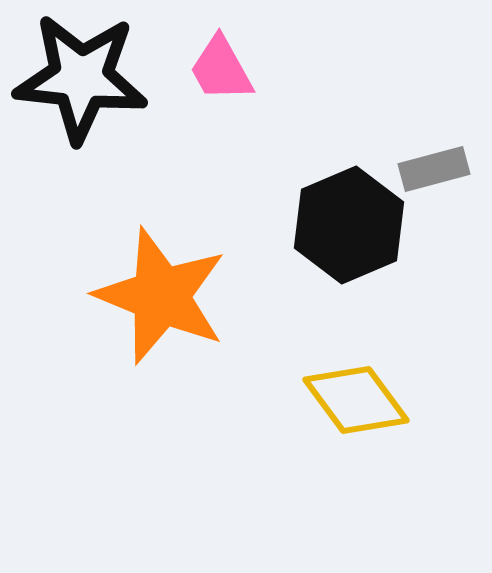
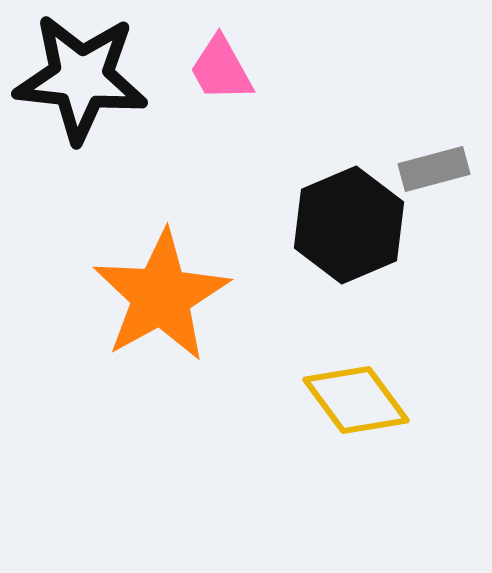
orange star: rotated 21 degrees clockwise
